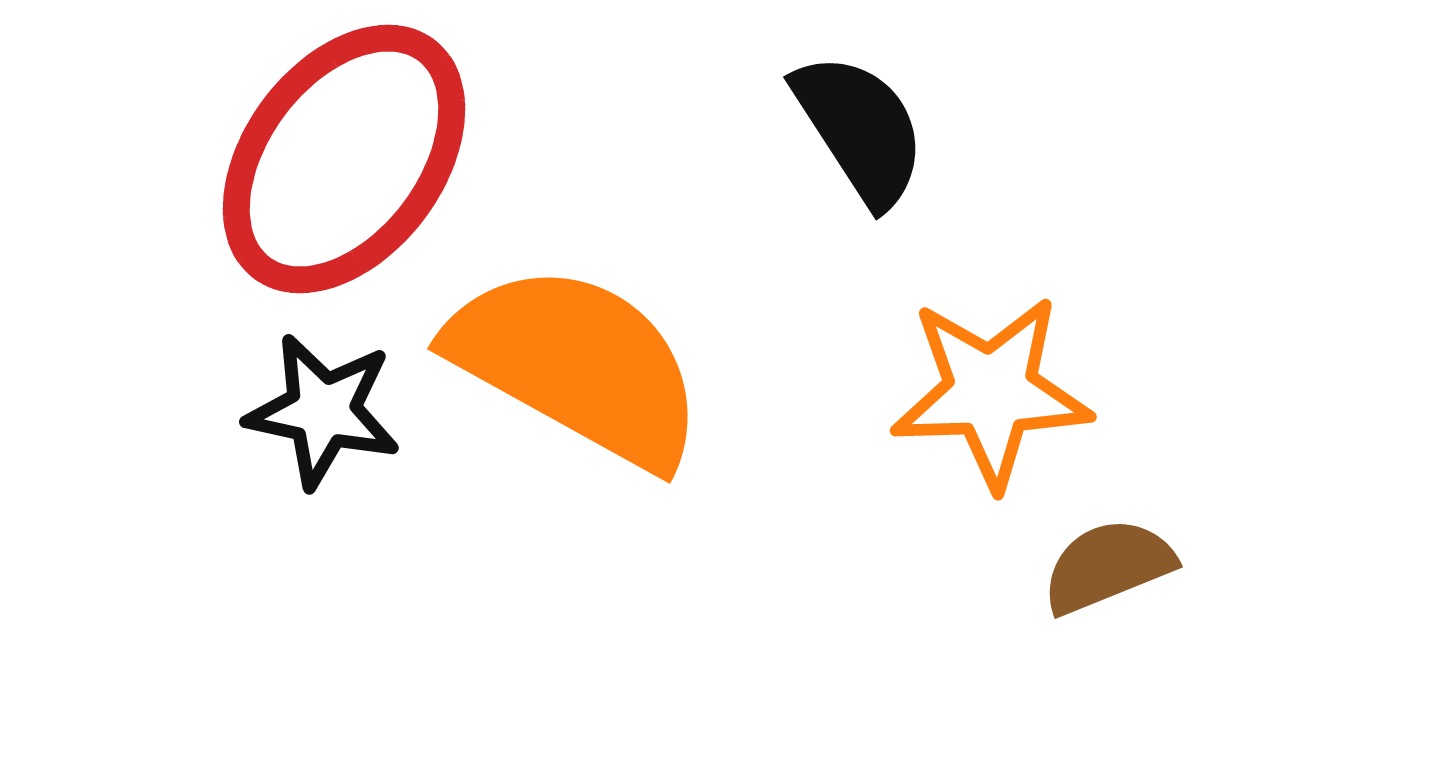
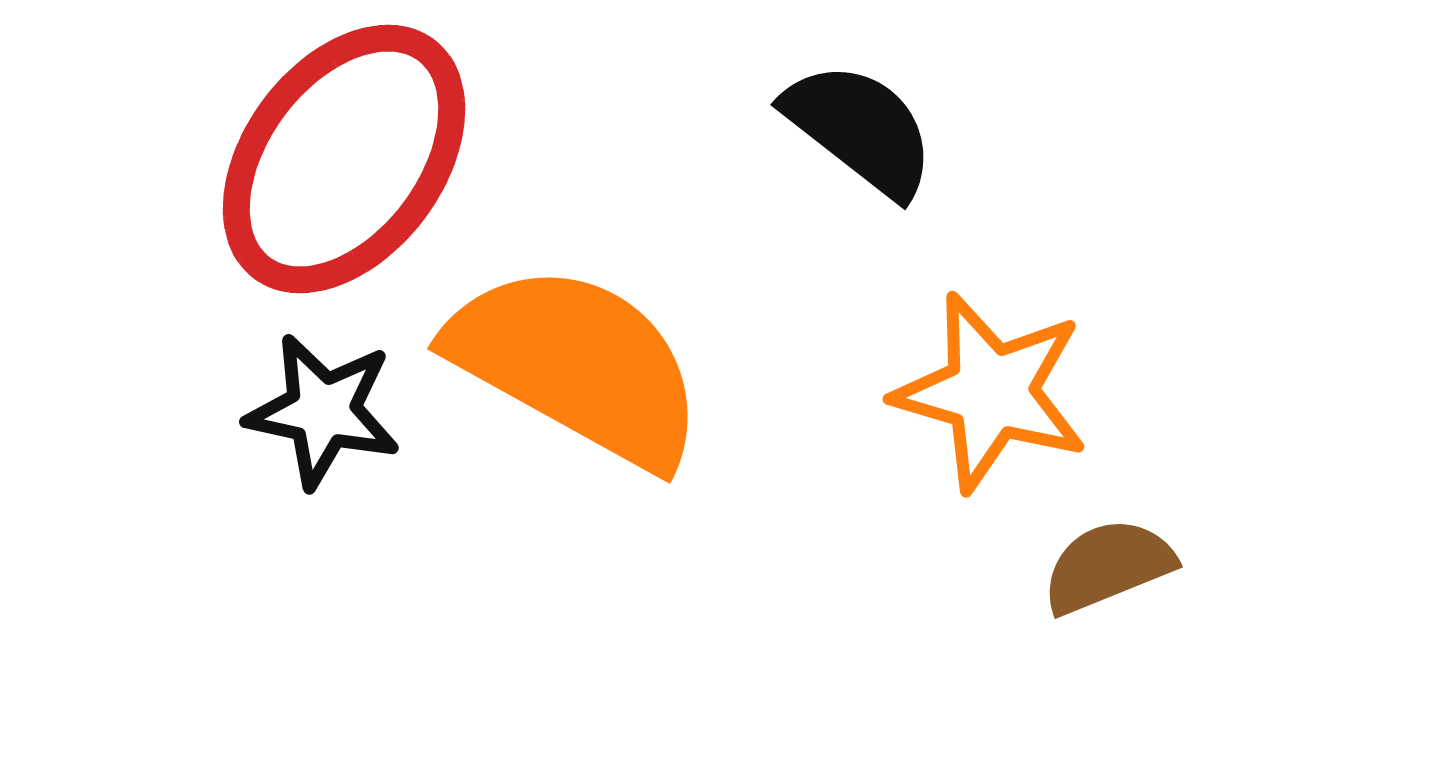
black semicircle: rotated 19 degrees counterclockwise
orange star: rotated 18 degrees clockwise
